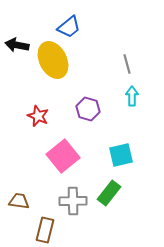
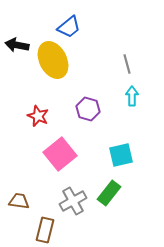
pink square: moved 3 px left, 2 px up
gray cross: rotated 28 degrees counterclockwise
